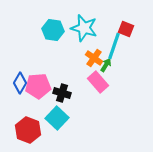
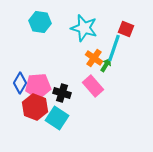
cyan hexagon: moved 13 px left, 8 px up
cyan line: moved 2 px down
pink rectangle: moved 5 px left, 4 px down
cyan square: rotated 10 degrees counterclockwise
red hexagon: moved 7 px right, 23 px up
